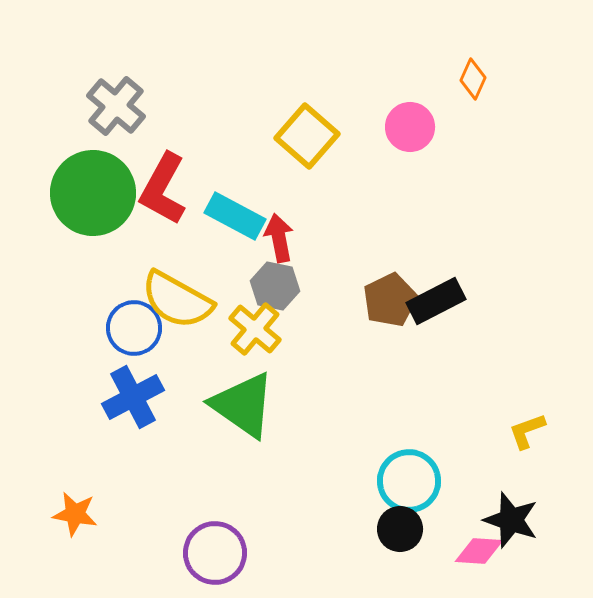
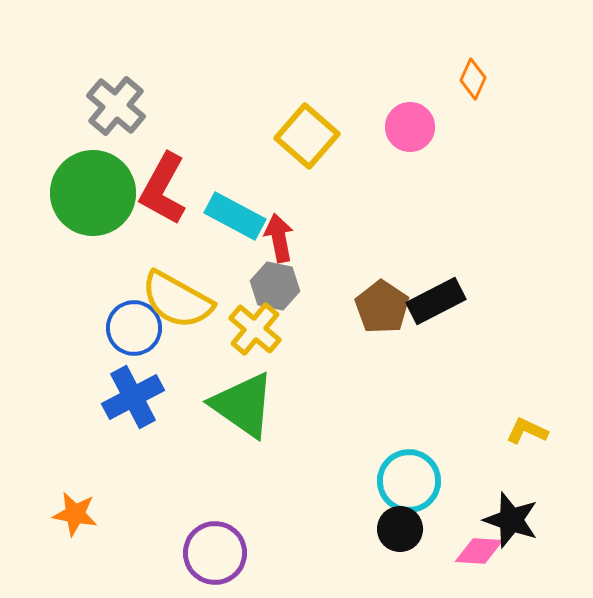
brown pentagon: moved 8 px left, 7 px down; rotated 12 degrees counterclockwise
yellow L-shape: rotated 45 degrees clockwise
